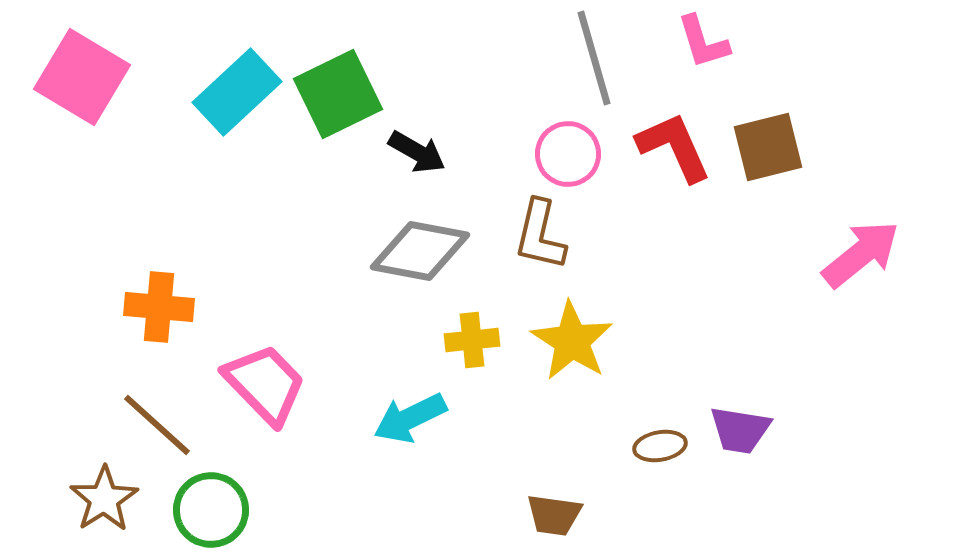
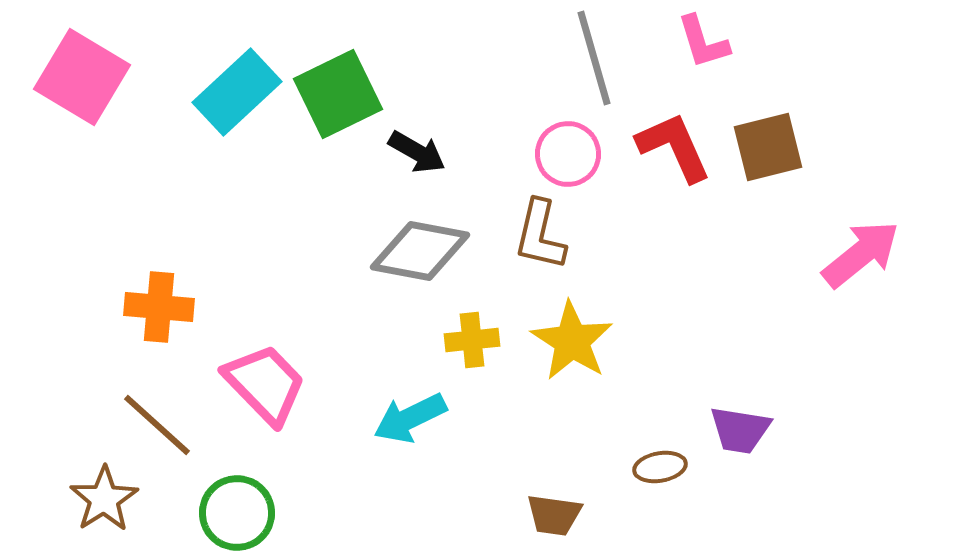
brown ellipse: moved 21 px down
green circle: moved 26 px right, 3 px down
